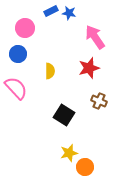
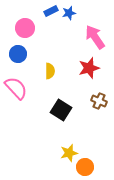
blue star: rotated 24 degrees counterclockwise
black square: moved 3 px left, 5 px up
